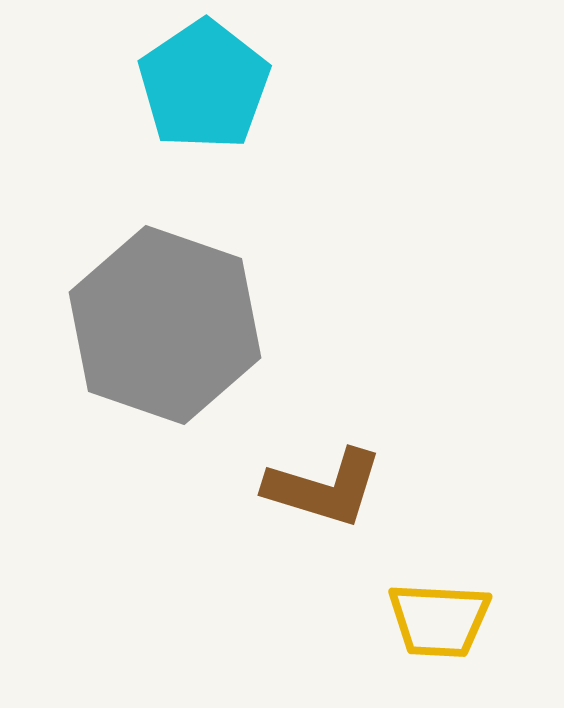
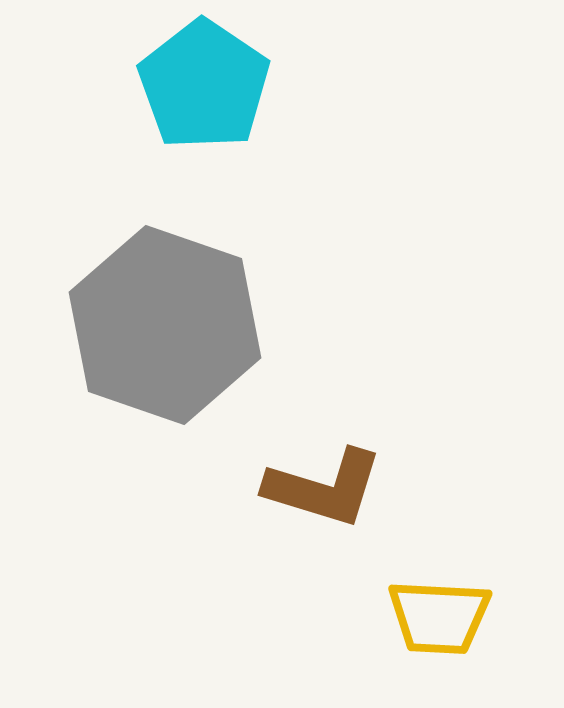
cyan pentagon: rotated 4 degrees counterclockwise
yellow trapezoid: moved 3 px up
